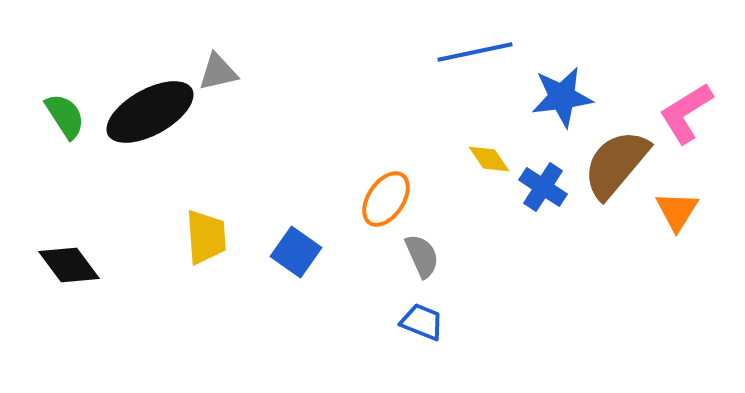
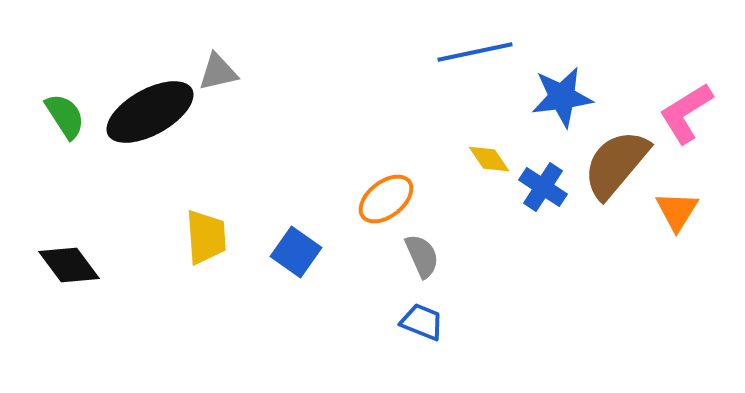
orange ellipse: rotated 18 degrees clockwise
